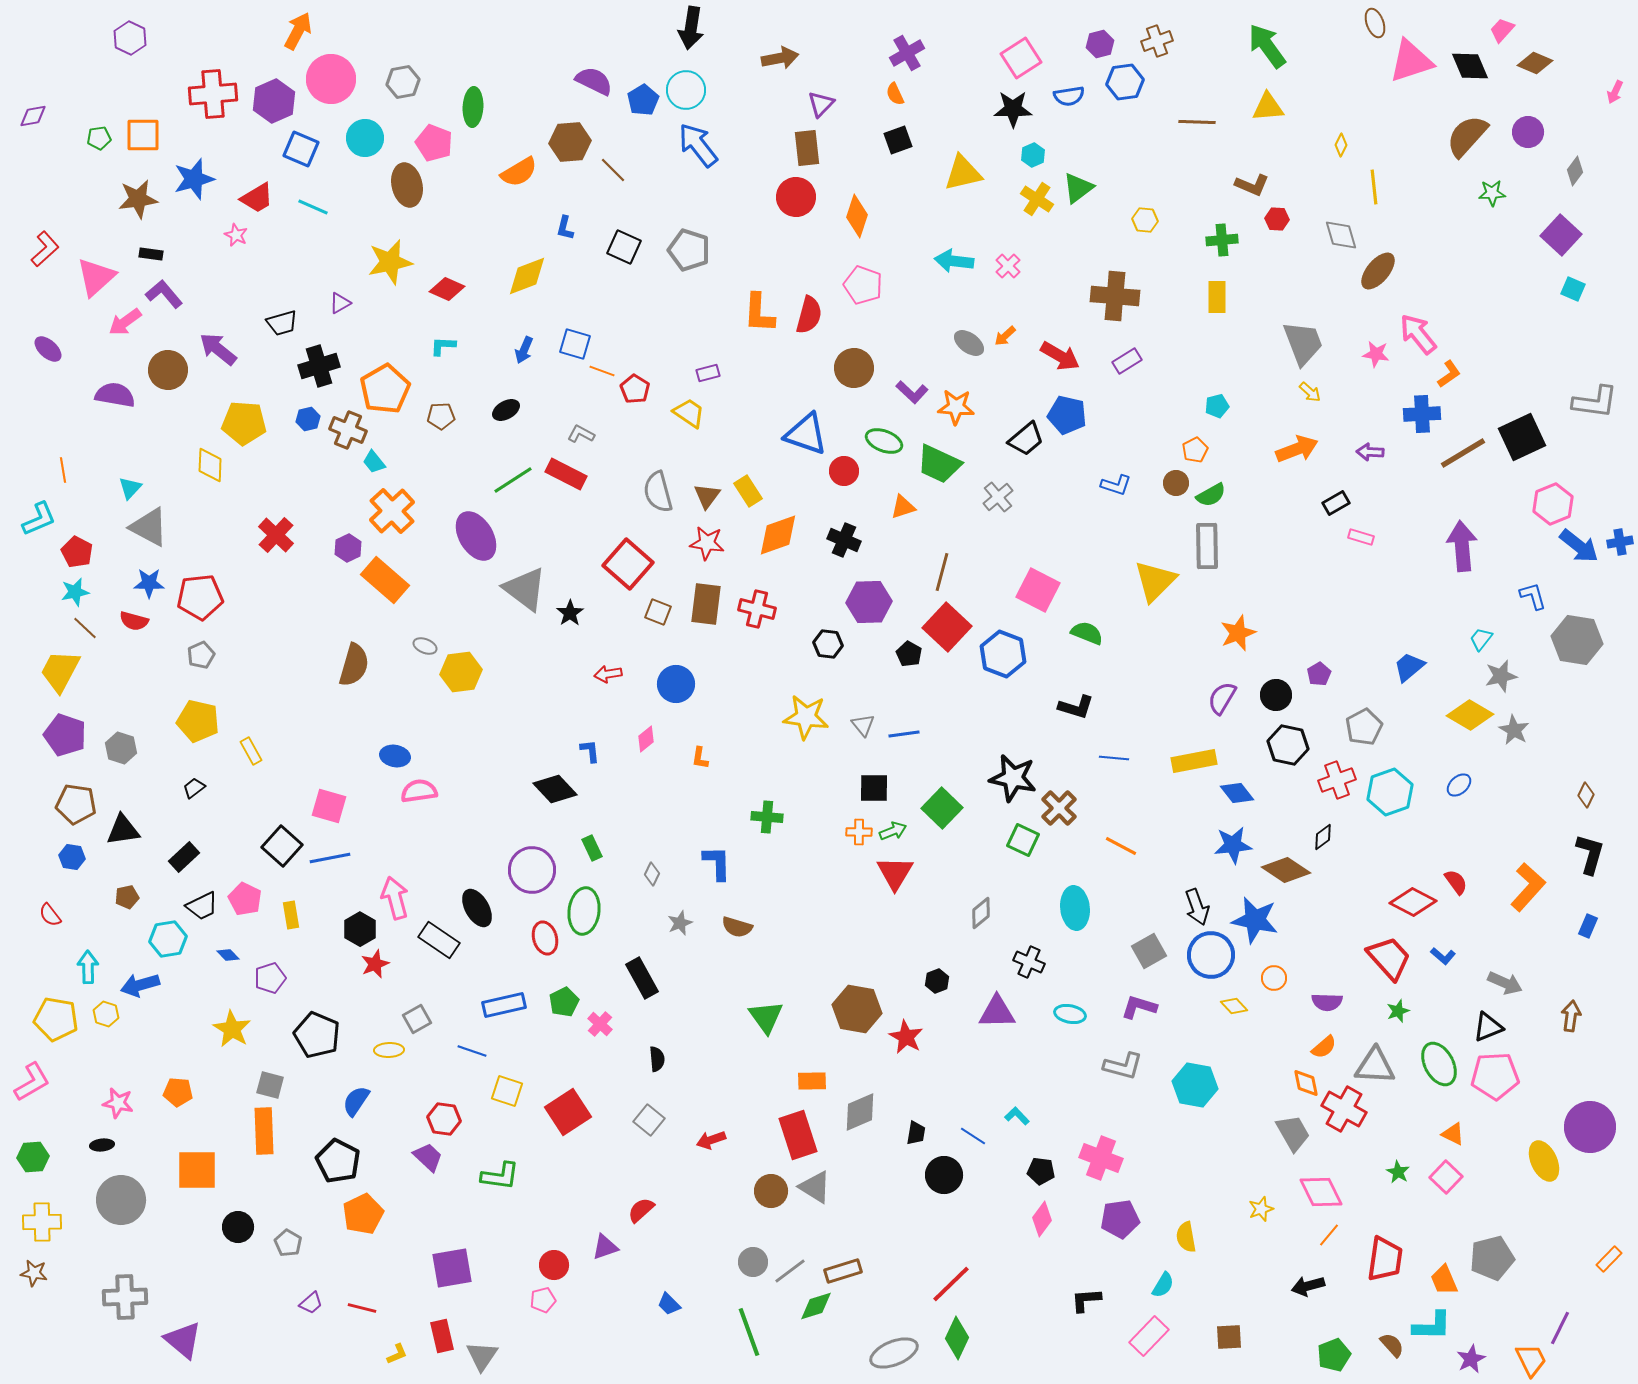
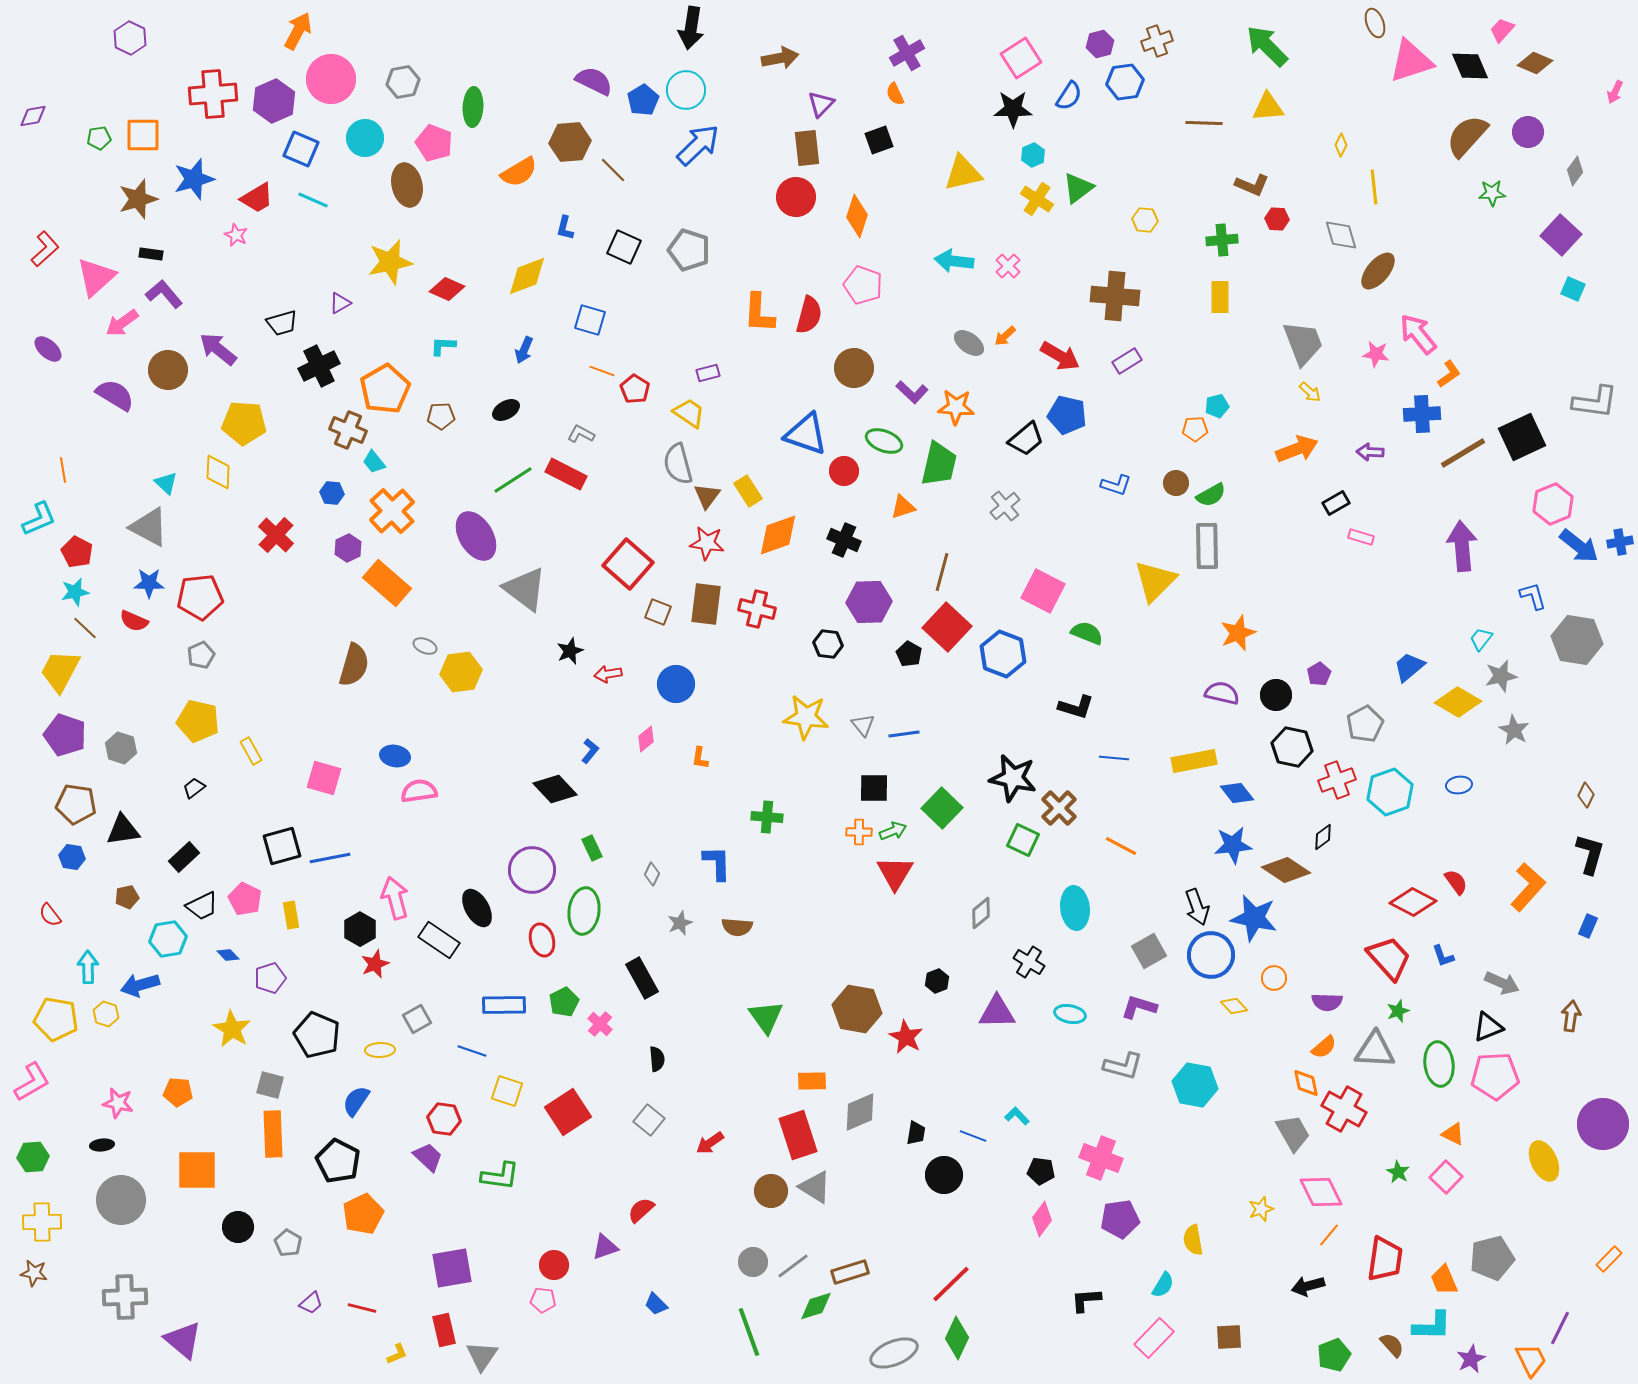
green arrow at (1267, 46): rotated 9 degrees counterclockwise
blue semicircle at (1069, 96): rotated 48 degrees counterclockwise
brown line at (1197, 122): moved 7 px right, 1 px down
black square at (898, 140): moved 19 px left
blue arrow at (698, 145): rotated 84 degrees clockwise
brown star at (138, 199): rotated 9 degrees counterclockwise
cyan line at (313, 207): moved 7 px up
yellow rectangle at (1217, 297): moved 3 px right
pink arrow at (125, 322): moved 3 px left, 1 px down
blue square at (575, 344): moved 15 px right, 24 px up
black cross at (319, 366): rotated 9 degrees counterclockwise
purple semicircle at (115, 395): rotated 21 degrees clockwise
blue hexagon at (308, 419): moved 24 px right, 74 px down; rotated 20 degrees clockwise
orange pentagon at (1195, 450): moved 21 px up; rotated 25 degrees clockwise
green trapezoid at (939, 464): rotated 102 degrees counterclockwise
yellow diamond at (210, 465): moved 8 px right, 7 px down
cyan triangle at (130, 488): moved 36 px right, 5 px up; rotated 30 degrees counterclockwise
gray semicircle at (658, 492): moved 20 px right, 28 px up
gray cross at (998, 497): moved 7 px right, 9 px down
orange rectangle at (385, 580): moved 2 px right, 3 px down
pink square at (1038, 590): moved 5 px right, 1 px down
black star at (570, 613): moved 38 px down; rotated 12 degrees clockwise
red semicircle at (134, 621): rotated 8 degrees clockwise
purple semicircle at (1222, 698): moved 5 px up; rotated 72 degrees clockwise
yellow diamond at (1470, 715): moved 12 px left, 13 px up
gray pentagon at (1364, 727): moved 1 px right, 3 px up
black hexagon at (1288, 745): moved 4 px right, 2 px down
blue L-shape at (590, 751): rotated 45 degrees clockwise
blue ellipse at (1459, 785): rotated 35 degrees clockwise
pink square at (329, 806): moved 5 px left, 28 px up
black square at (282, 846): rotated 33 degrees clockwise
blue star at (1255, 920): moved 1 px left, 2 px up
brown semicircle at (737, 927): rotated 12 degrees counterclockwise
red ellipse at (545, 938): moved 3 px left, 2 px down
blue L-shape at (1443, 956): rotated 30 degrees clockwise
black cross at (1029, 962): rotated 8 degrees clockwise
gray arrow at (1505, 983): moved 3 px left
blue rectangle at (504, 1005): rotated 12 degrees clockwise
yellow ellipse at (389, 1050): moved 9 px left
green ellipse at (1439, 1064): rotated 21 degrees clockwise
gray triangle at (1375, 1066): moved 16 px up
purple circle at (1590, 1127): moved 13 px right, 3 px up
orange rectangle at (264, 1131): moved 9 px right, 3 px down
blue line at (973, 1136): rotated 12 degrees counterclockwise
red arrow at (711, 1140): moved 1 px left, 3 px down; rotated 16 degrees counterclockwise
yellow semicircle at (1186, 1237): moved 7 px right, 3 px down
gray line at (790, 1271): moved 3 px right, 5 px up
brown rectangle at (843, 1271): moved 7 px right, 1 px down
pink pentagon at (543, 1300): rotated 20 degrees clockwise
blue trapezoid at (669, 1304): moved 13 px left
red rectangle at (442, 1336): moved 2 px right, 6 px up
pink rectangle at (1149, 1336): moved 5 px right, 2 px down
